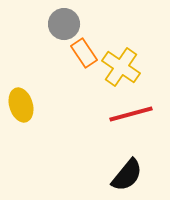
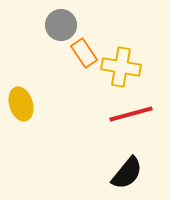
gray circle: moved 3 px left, 1 px down
yellow cross: rotated 24 degrees counterclockwise
yellow ellipse: moved 1 px up
black semicircle: moved 2 px up
